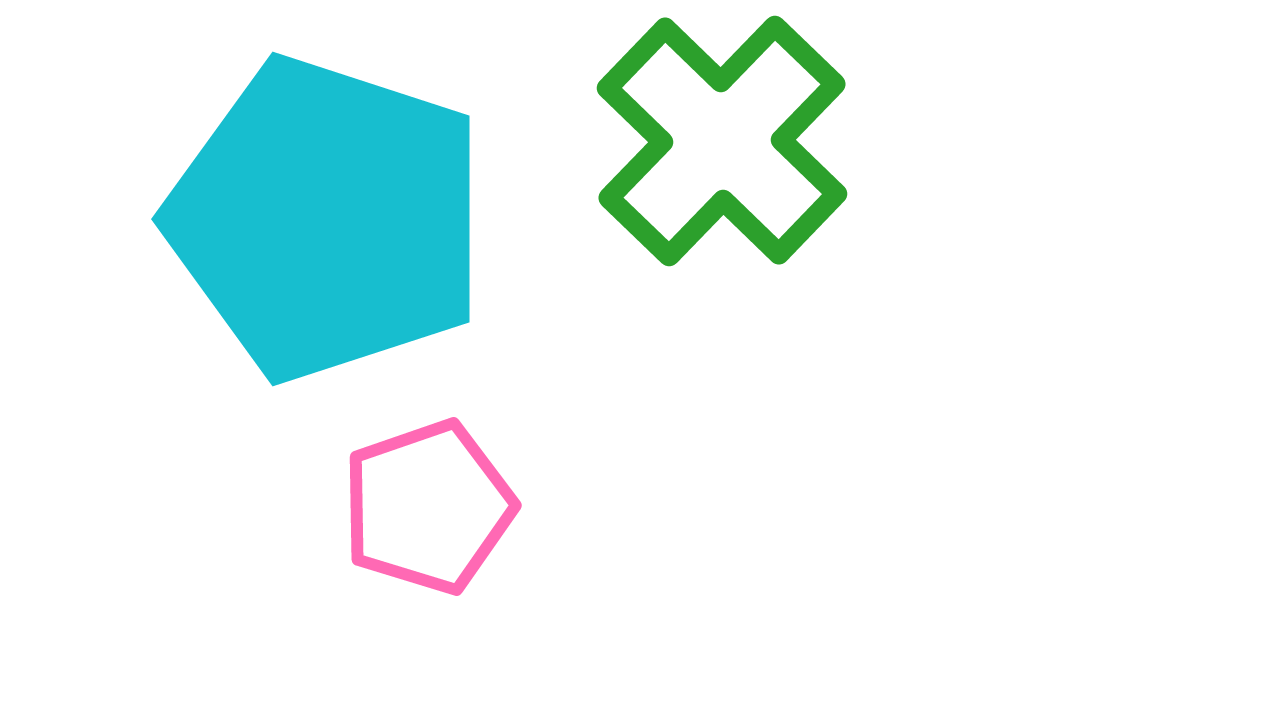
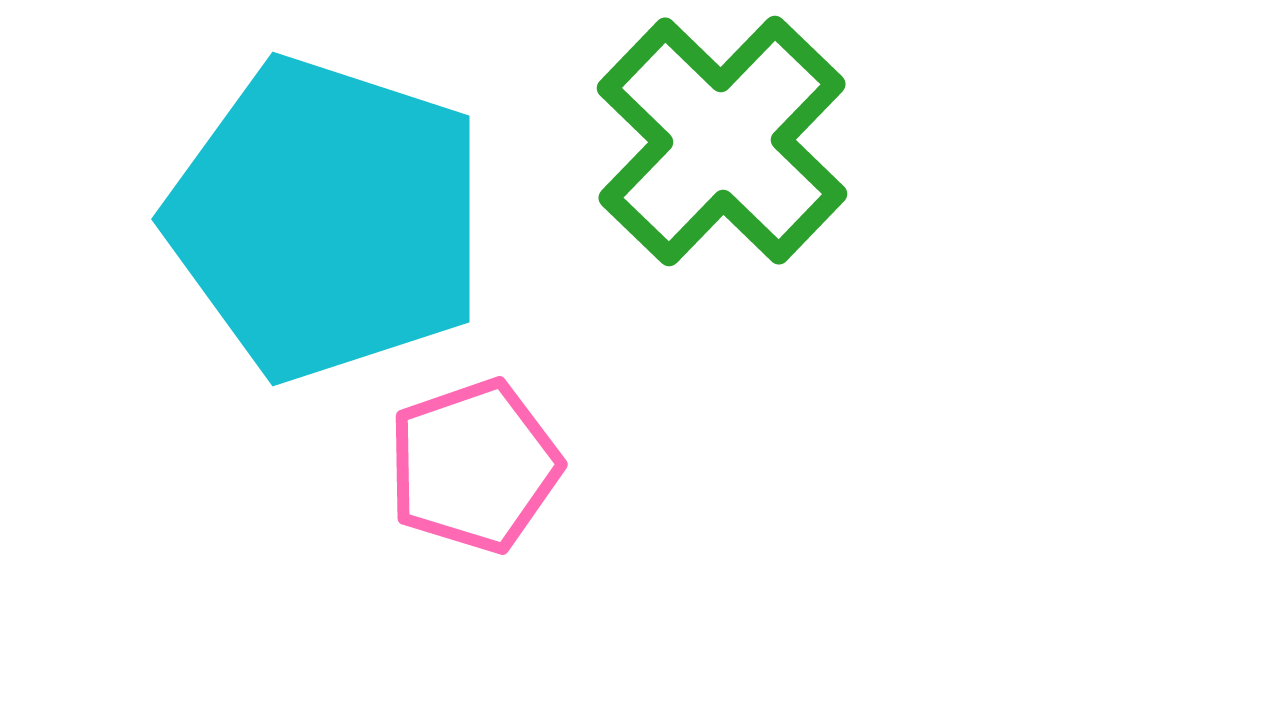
pink pentagon: moved 46 px right, 41 px up
